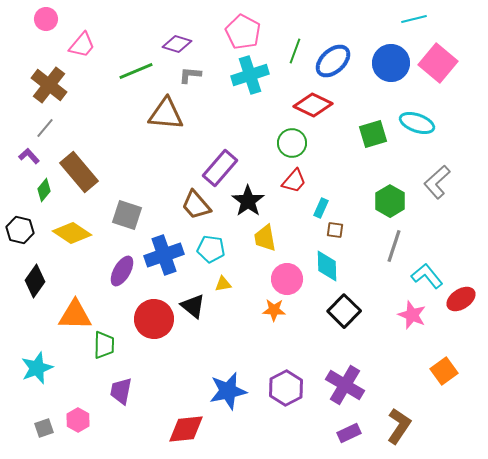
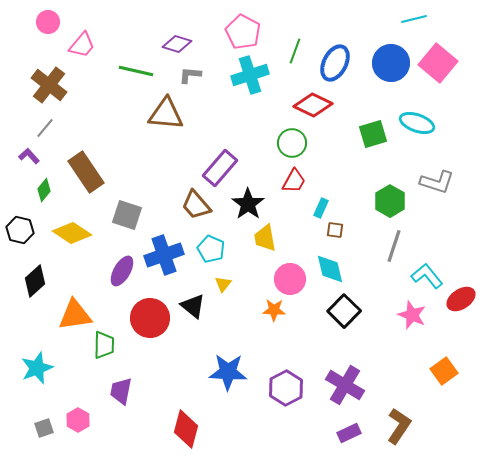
pink circle at (46, 19): moved 2 px right, 3 px down
blue ellipse at (333, 61): moved 2 px right, 2 px down; rotated 21 degrees counterclockwise
green line at (136, 71): rotated 36 degrees clockwise
brown rectangle at (79, 172): moved 7 px right; rotated 6 degrees clockwise
red trapezoid at (294, 181): rotated 12 degrees counterclockwise
gray L-shape at (437, 182): rotated 120 degrees counterclockwise
black star at (248, 201): moved 3 px down
cyan pentagon at (211, 249): rotated 16 degrees clockwise
cyan diamond at (327, 266): moved 3 px right, 3 px down; rotated 12 degrees counterclockwise
pink circle at (287, 279): moved 3 px right
black diamond at (35, 281): rotated 12 degrees clockwise
yellow triangle at (223, 284): rotated 42 degrees counterclockwise
orange triangle at (75, 315): rotated 9 degrees counterclockwise
red circle at (154, 319): moved 4 px left, 1 px up
blue star at (228, 391): moved 19 px up; rotated 15 degrees clockwise
red diamond at (186, 429): rotated 69 degrees counterclockwise
